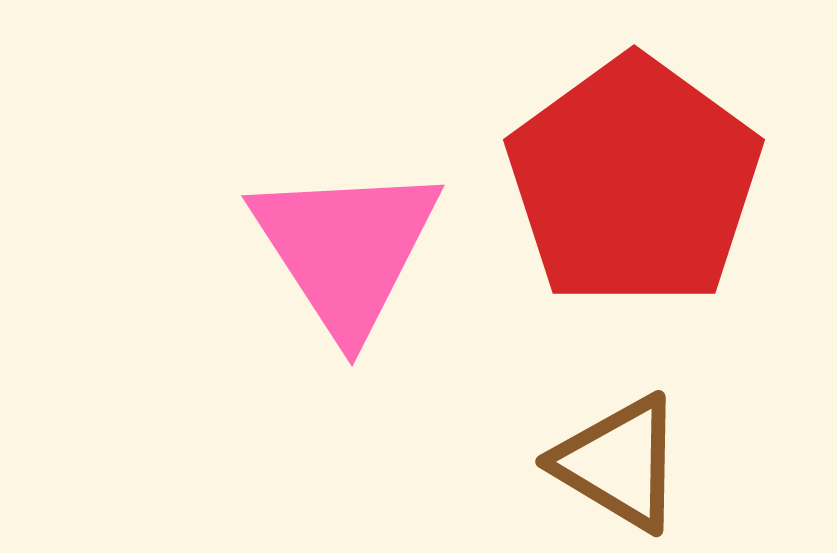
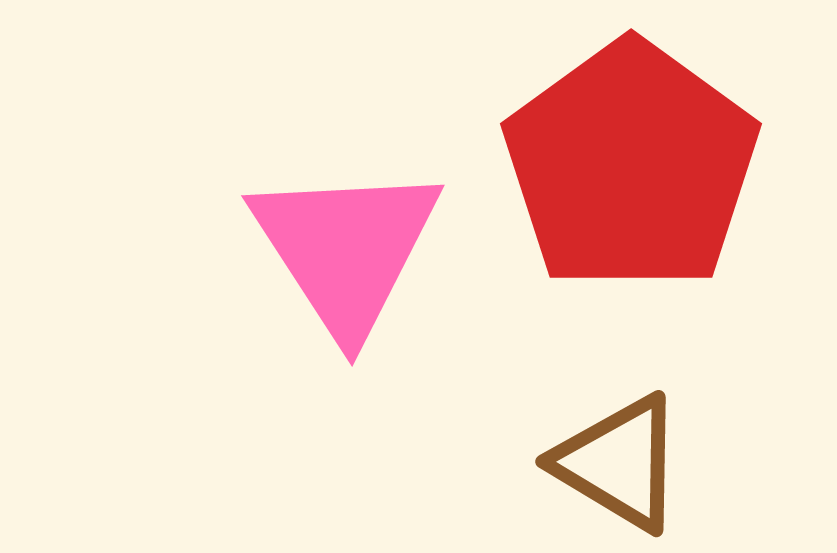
red pentagon: moved 3 px left, 16 px up
